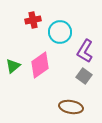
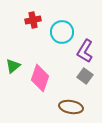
cyan circle: moved 2 px right
pink diamond: moved 13 px down; rotated 36 degrees counterclockwise
gray square: moved 1 px right
